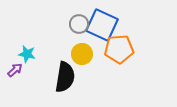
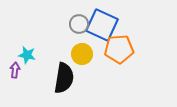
cyan star: moved 1 px down
purple arrow: rotated 42 degrees counterclockwise
black semicircle: moved 1 px left, 1 px down
